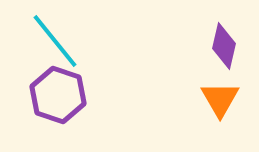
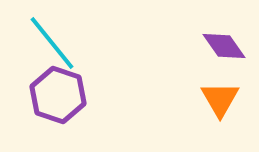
cyan line: moved 3 px left, 2 px down
purple diamond: rotated 48 degrees counterclockwise
